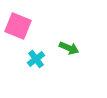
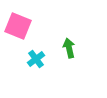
green arrow: rotated 126 degrees counterclockwise
